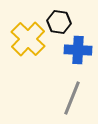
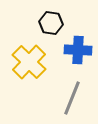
black hexagon: moved 8 px left, 1 px down
yellow cross: moved 1 px right, 23 px down
